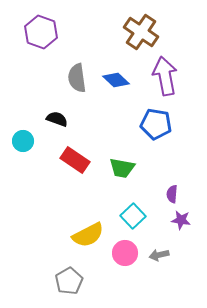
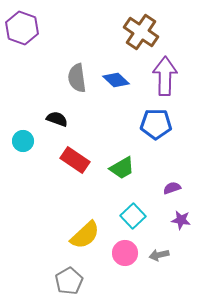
purple hexagon: moved 19 px left, 4 px up
purple arrow: rotated 12 degrees clockwise
blue pentagon: rotated 8 degrees counterclockwise
green trapezoid: rotated 40 degrees counterclockwise
purple semicircle: moved 6 px up; rotated 66 degrees clockwise
yellow semicircle: moved 3 px left; rotated 16 degrees counterclockwise
